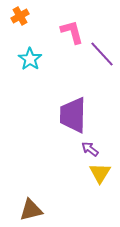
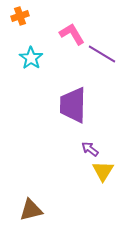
orange cross: rotated 12 degrees clockwise
pink L-shape: moved 2 px down; rotated 16 degrees counterclockwise
purple line: rotated 16 degrees counterclockwise
cyan star: moved 1 px right, 1 px up
purple trapezoid: moved 10 px up
yellow triangle: moved 3 px right, 2 px up
